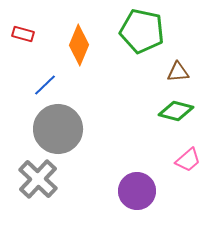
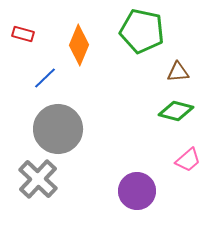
blue line: moved 7 px up
